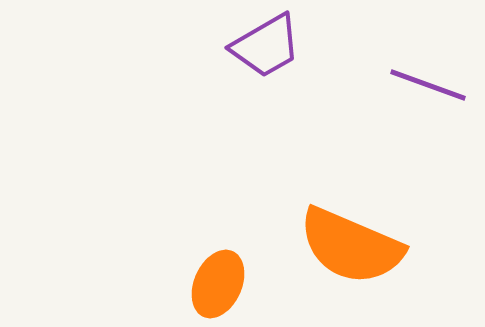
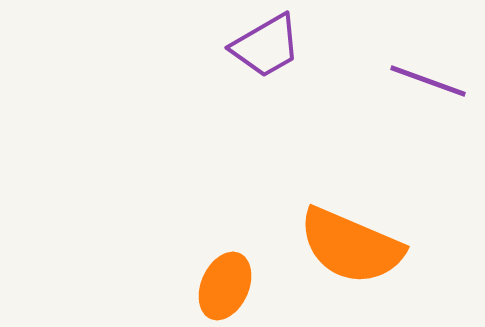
purple line: moved 4 px up
orange ellipse: moved 7 px right, 2 px down
